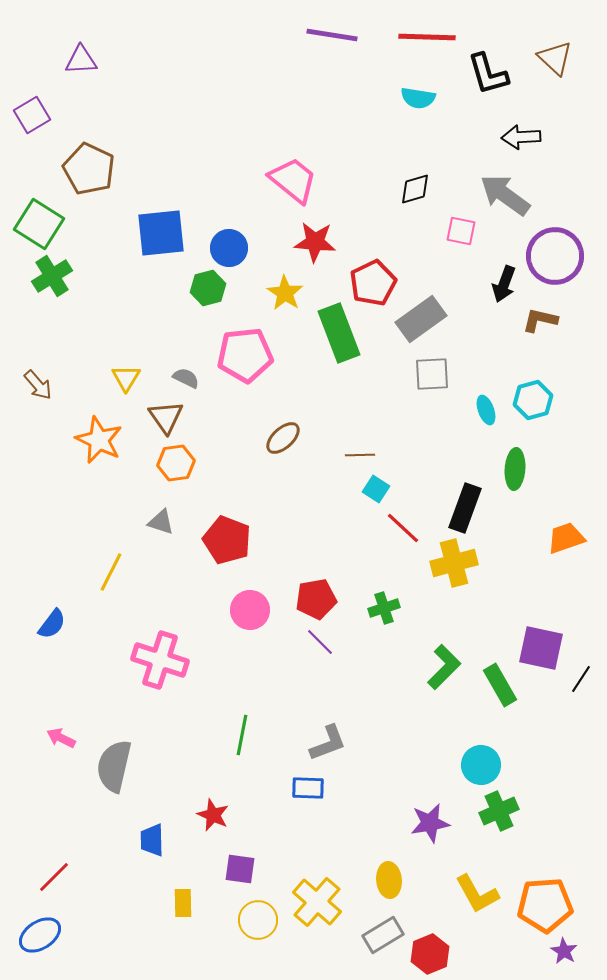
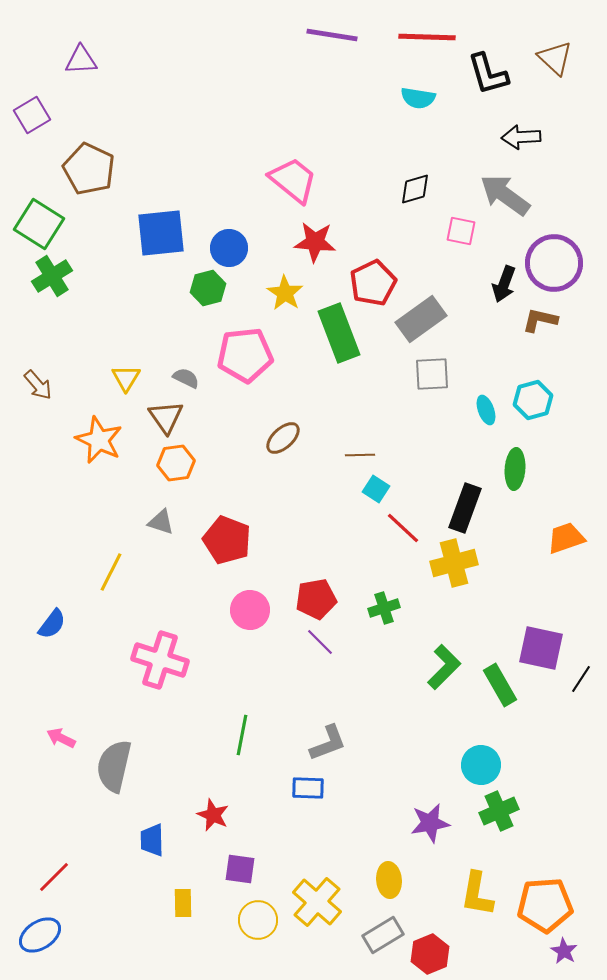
purple circle at (555, 256): moved 1 px left, 7 px down
yellow L-shape at (477, 894): rotated 39 degrees clockwise
